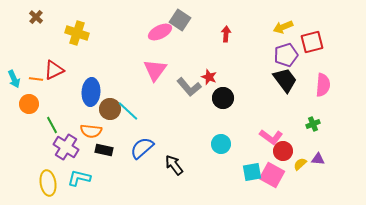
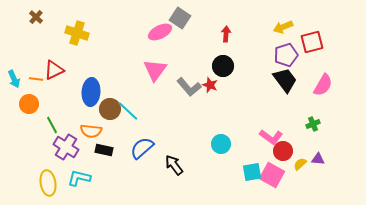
gray square: moved 2 px up
red star: moved 1 px right, 8 px down
pink semicircle: rotated 25 degrees clockwise
black circle: moved 32 px up
